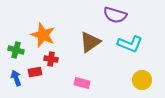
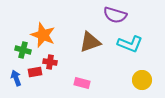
brown triangle: rotated 15 degrees clockwise
green cross: moved 7 px right
red cross: moved 1 px left, 3 px down
